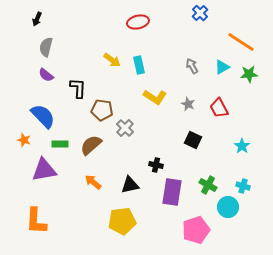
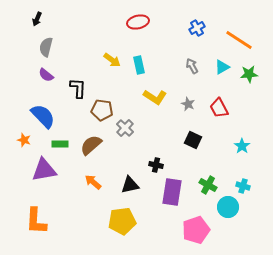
blue cross: moved 3 px left, 15 px down; rotated 14 degrees clockwise
orange line: moved 2 px left, 2 px up
